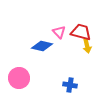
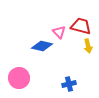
red trapezoid: moved 6 px up
yellow arrow: moved 1 px right
blue cross: moved 1 px left, 1 px up; rotated 24 degrees counterclockwise
